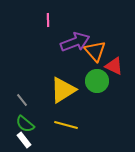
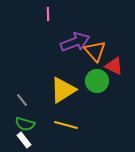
pink line: moved 6 px up
green semicircle: rotated 24 degrees counterclockwise
